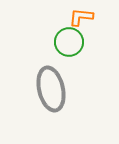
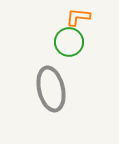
orange L-shape: moved 3 px left
